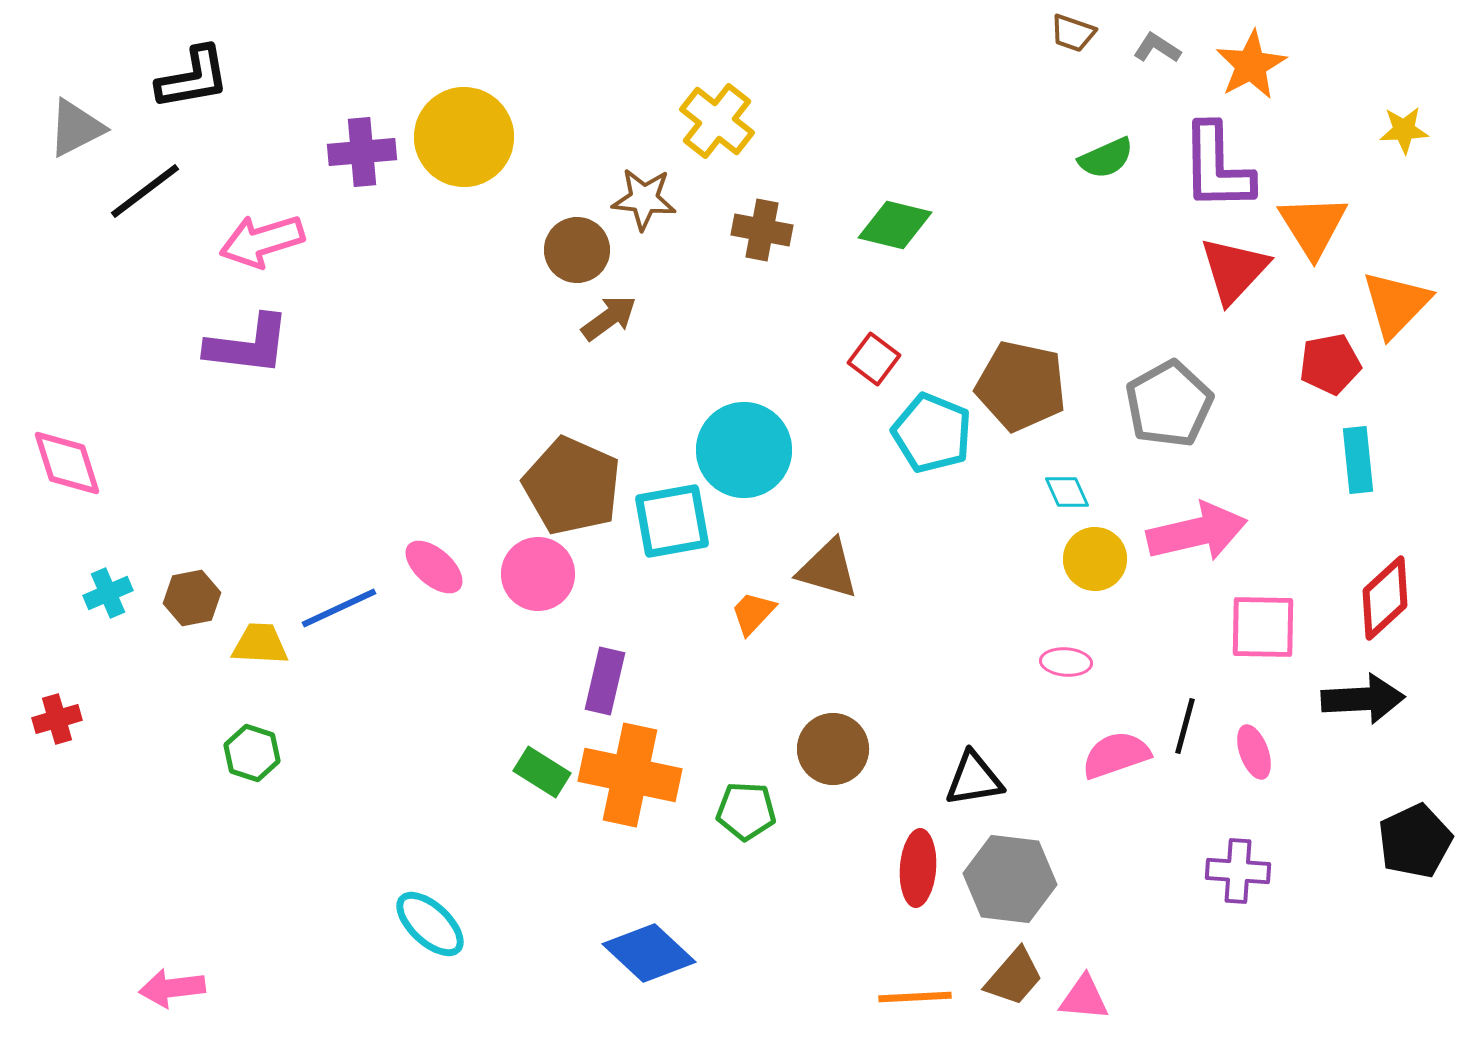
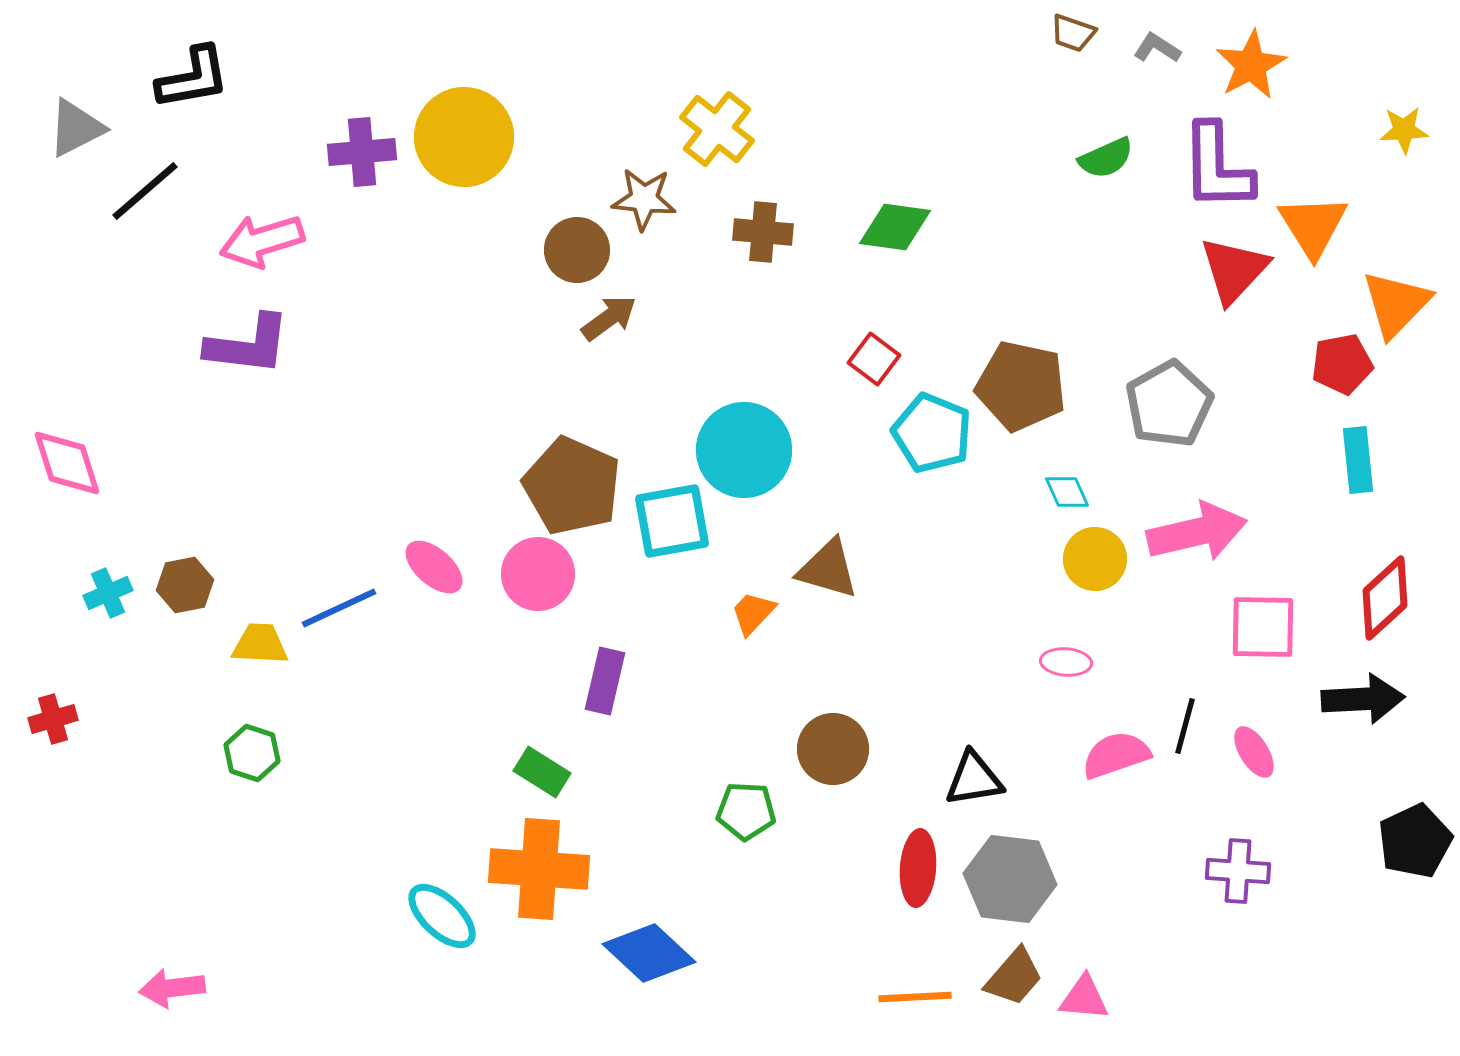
yellow cross at (717, 121): moved 8 px down
black line at (145, 191): rotated 4 degrees counterclockwise
green diamond at (895, 225): moved 2 px down; rotated 6 degrees counterclockwise
brown cross at (762, 230): moved 1 px right, 2 px down; rotated 6 degrees counterclockwise
red pentagon at (1330, 364): moved 12 px right
brown hexagon at (192, 598): moved 7 px left, 13 px up
red cross at (57, 719): moved 4 px left
pink ellipse at (1254, 752): rotated 12 degrees counterclockwise
orange cross at (630, 775): moved 91 px left, 94 px down; rotated 8 degrees counterclockwise
cyan ellipse at (430, 924): moved 12 px right, 8 px up
